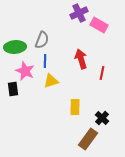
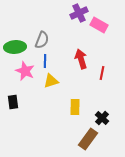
black rectangle: moved 13 px down
